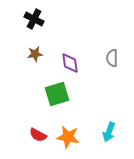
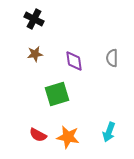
purple diamond: moved 4 px right, 2 px up
